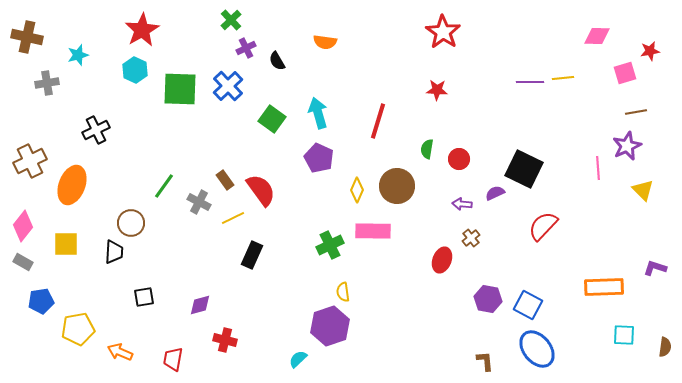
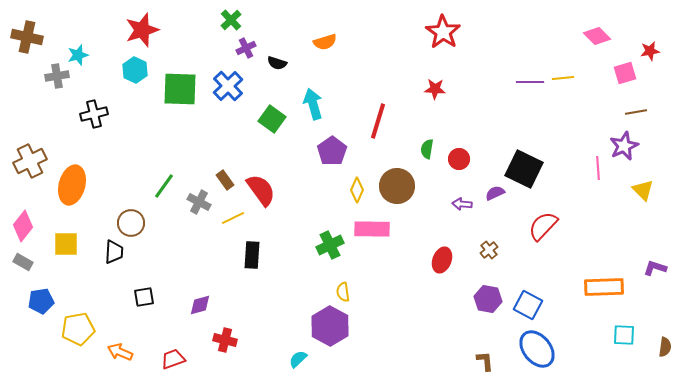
red star at (142, 30): rotated 12 degrees clockwise
pink diamond at (597, 36): rotated 44 degrees clockwise
orange semicircle at (325, 42): rotated 25 degrees counterclockwise
black semicircle at (277, 61): moved 2 px down; rotated 42 degrees counterclockwise
gray cross at (47, 83): moved 10 px right, 7 px up
red star at (437, 90): moved 2 px left, 1 px up
cyan arrow at (318, 113): moved 5 px left, 9 px up
black cross at (96, 130): moved 2 px left, 16 px up; rotated 12 degrees clockwise
purple star at (627, 146): moved 3 px left
purple pentagon at (319, 158): moved 13 px right, 7 px up; rotated 12 degrees clockwise
orange ellipse at (72, 185): rotated 6 degrees counterclockwise
pink rectangle at (373, 231): moved 1 px left, 2 px up
brown cross at (471, 238): moved 18 px right, 12 px down
black rectangle at (252, 255): rotated 20 degrees counterclockwise
purple hexagon at (330, 326): rotated 12 degrees counterclockwise
red trapezoid at (173, 359): rotated 60 degrees clockwise
